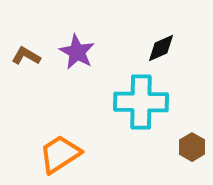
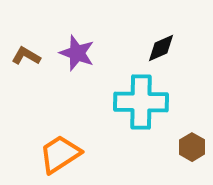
purple star: moved 1 px down; rotated 9 degrees counterclockwise
